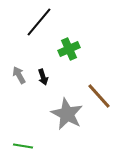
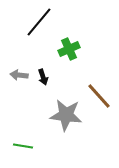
gray arrow: rotated 54 degrees counterclockwise
gray star: moved 1 px left, 1 px down; rotated 20 degrees counterclockwise
